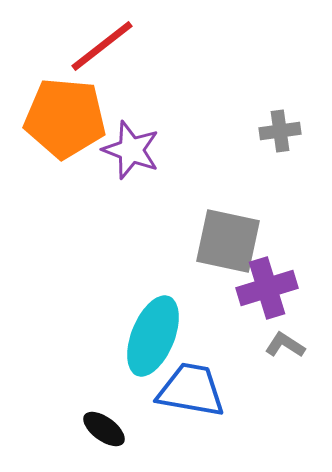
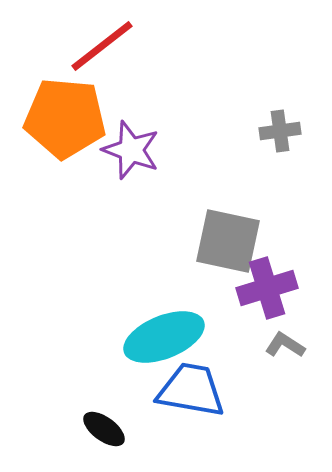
cyan ellipse: moved 11 px right, 1 px down; rotated 46 degrees clockwise
